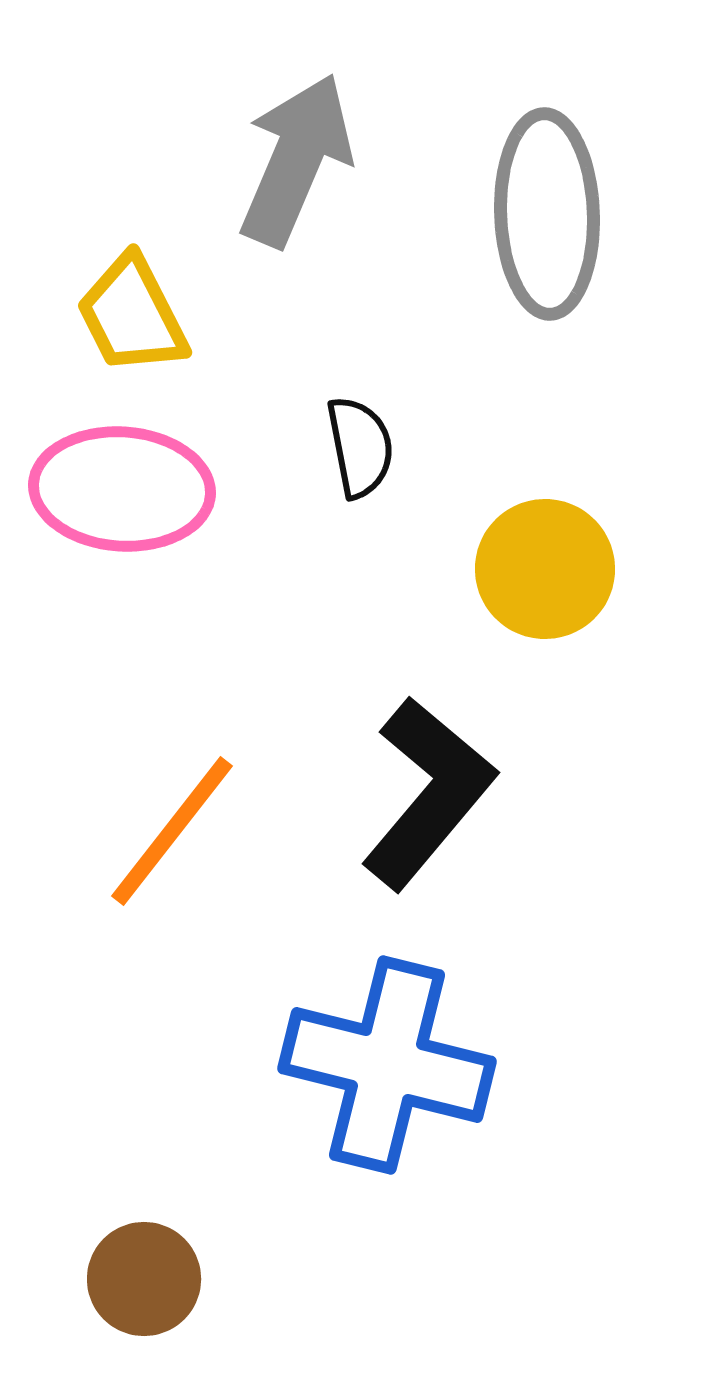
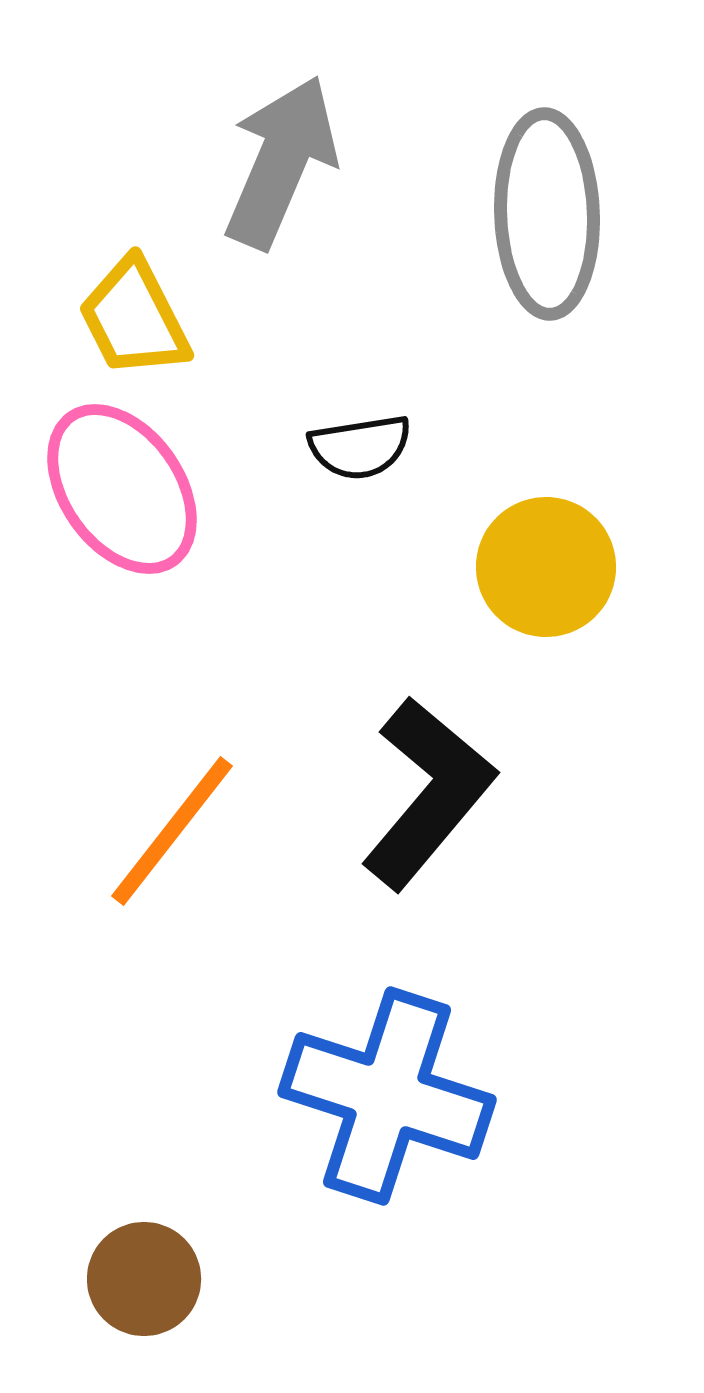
gray arrow: moved 15 px left, 2 px down
yellow trapezoid: moved 2 px right, 3 px down
black semicircle: rotated 92 degrees clockwise
pink ellipse: rotated 51 degrees clockwise
yellow circle: moved 1 px right, 2 px up
blue cross: moved 31 px down; rotated 4 degrees clockwise
